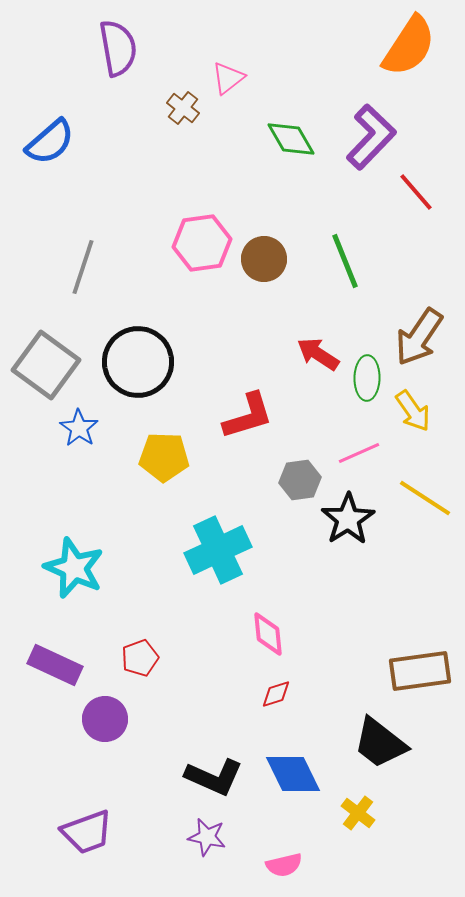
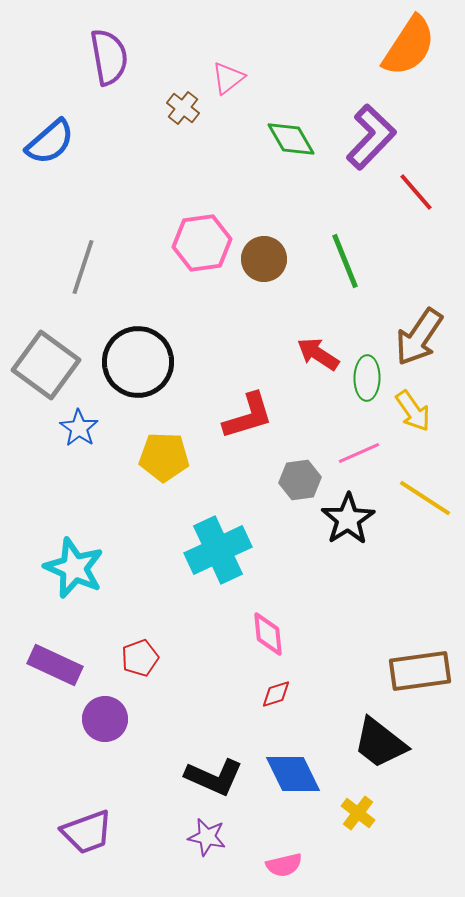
purple semicircle: moved 9 px left, 9 px down
